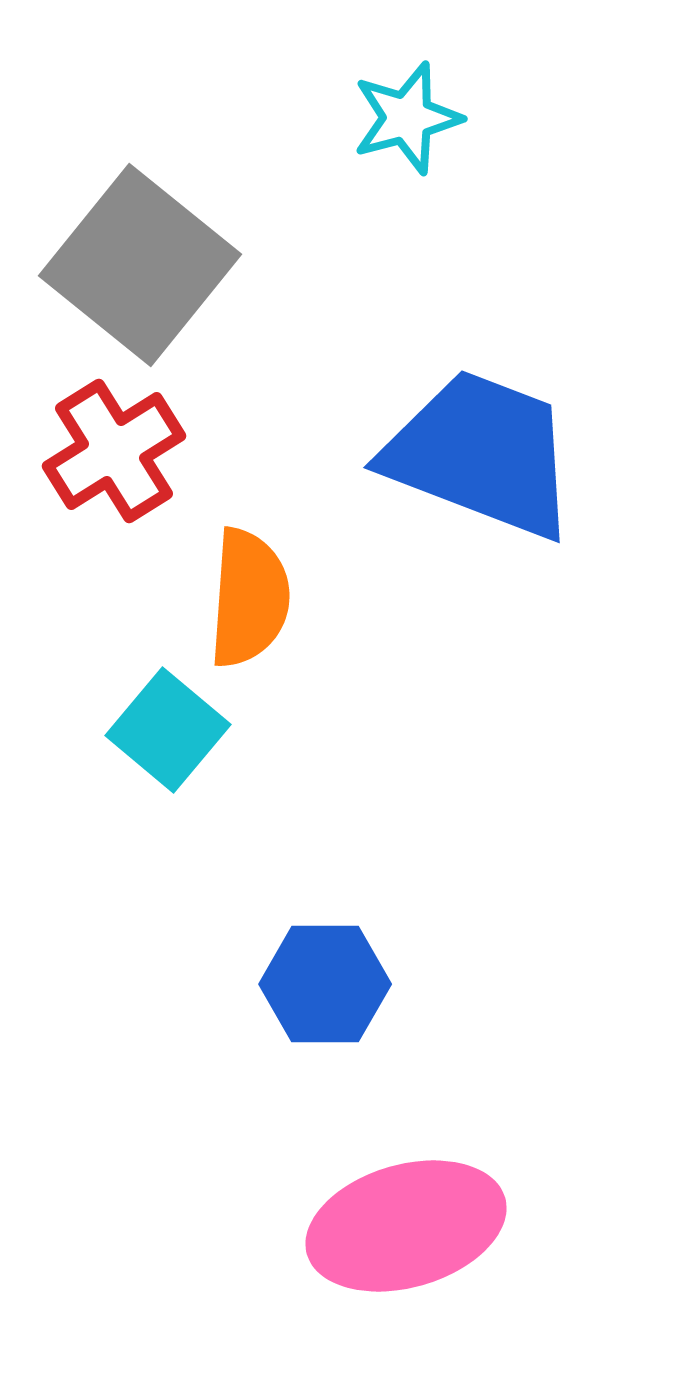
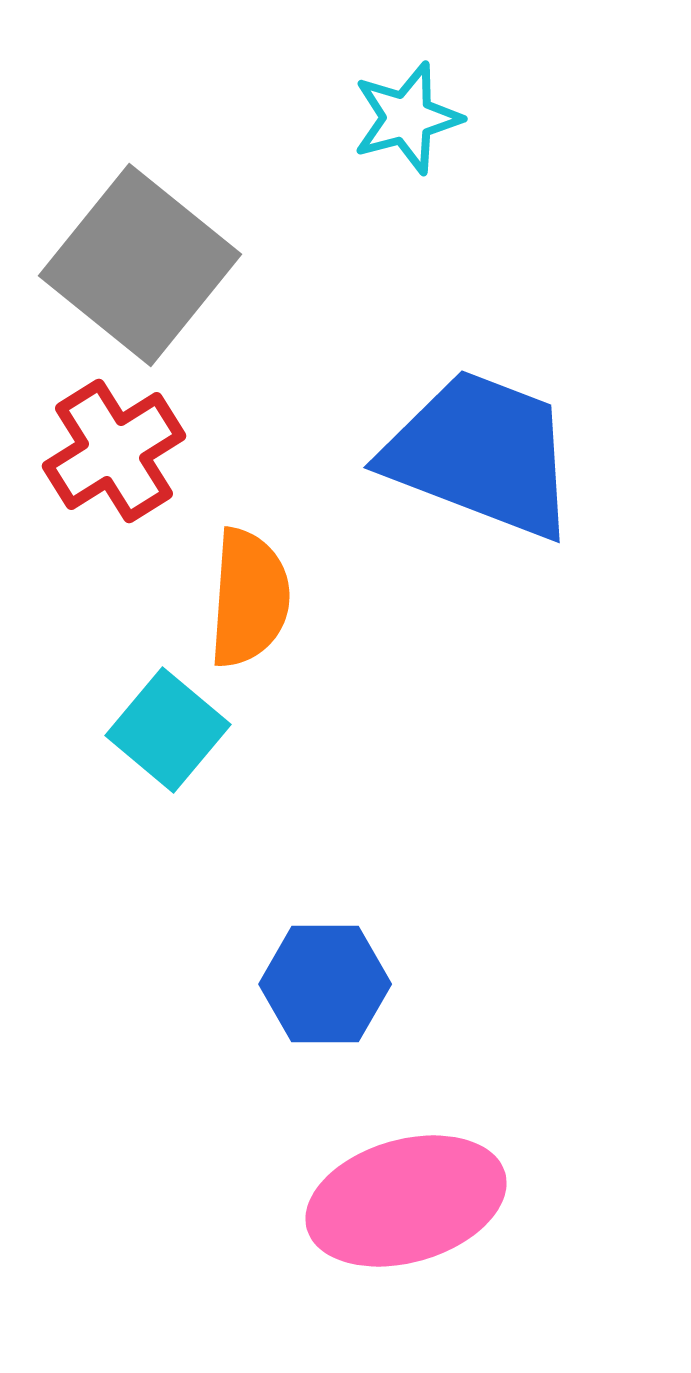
pink ellipse: moved 25 px up
